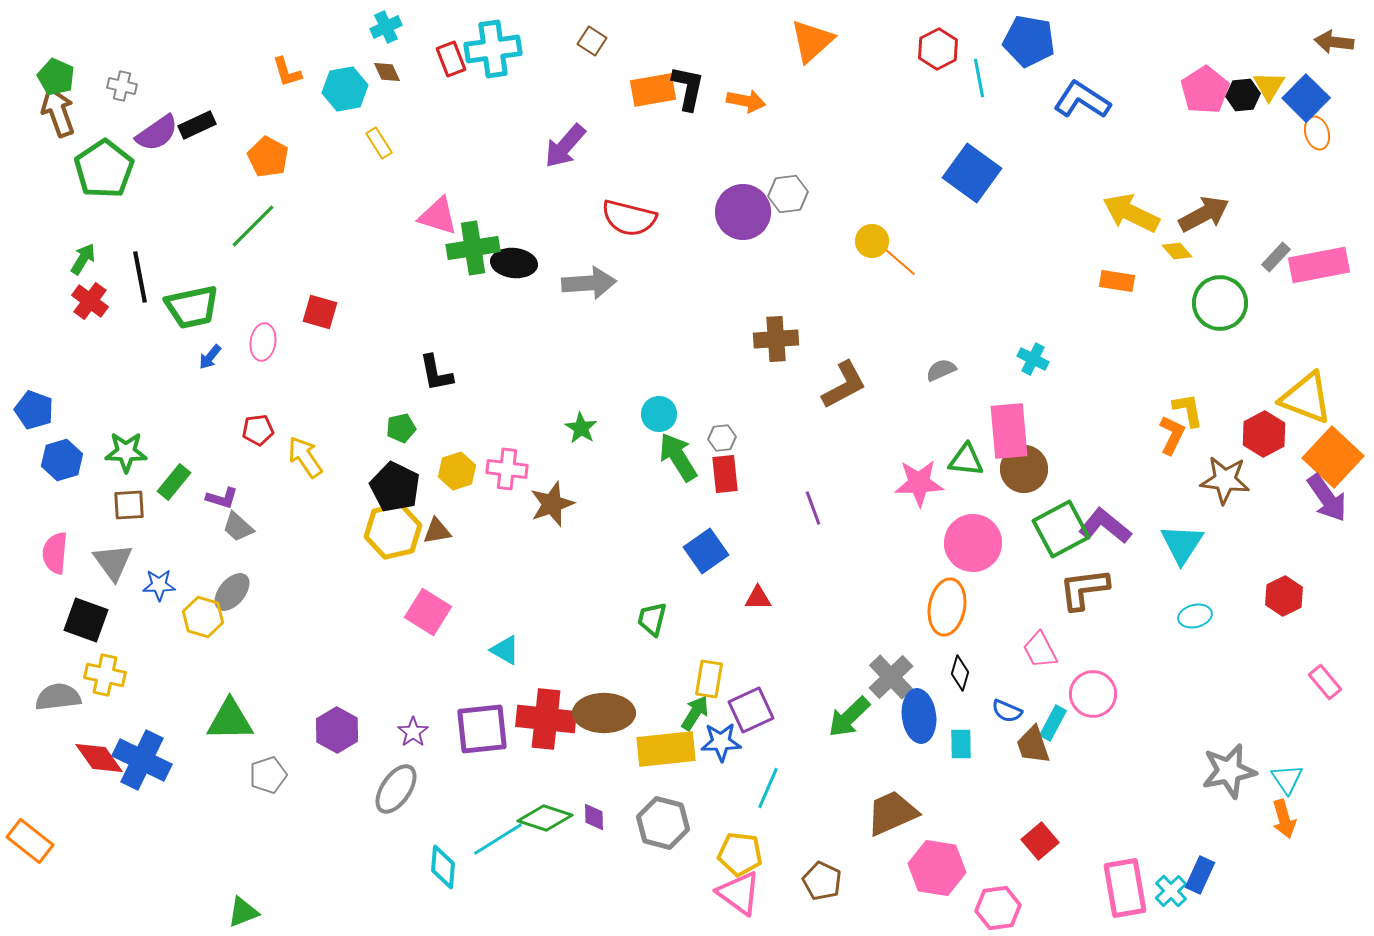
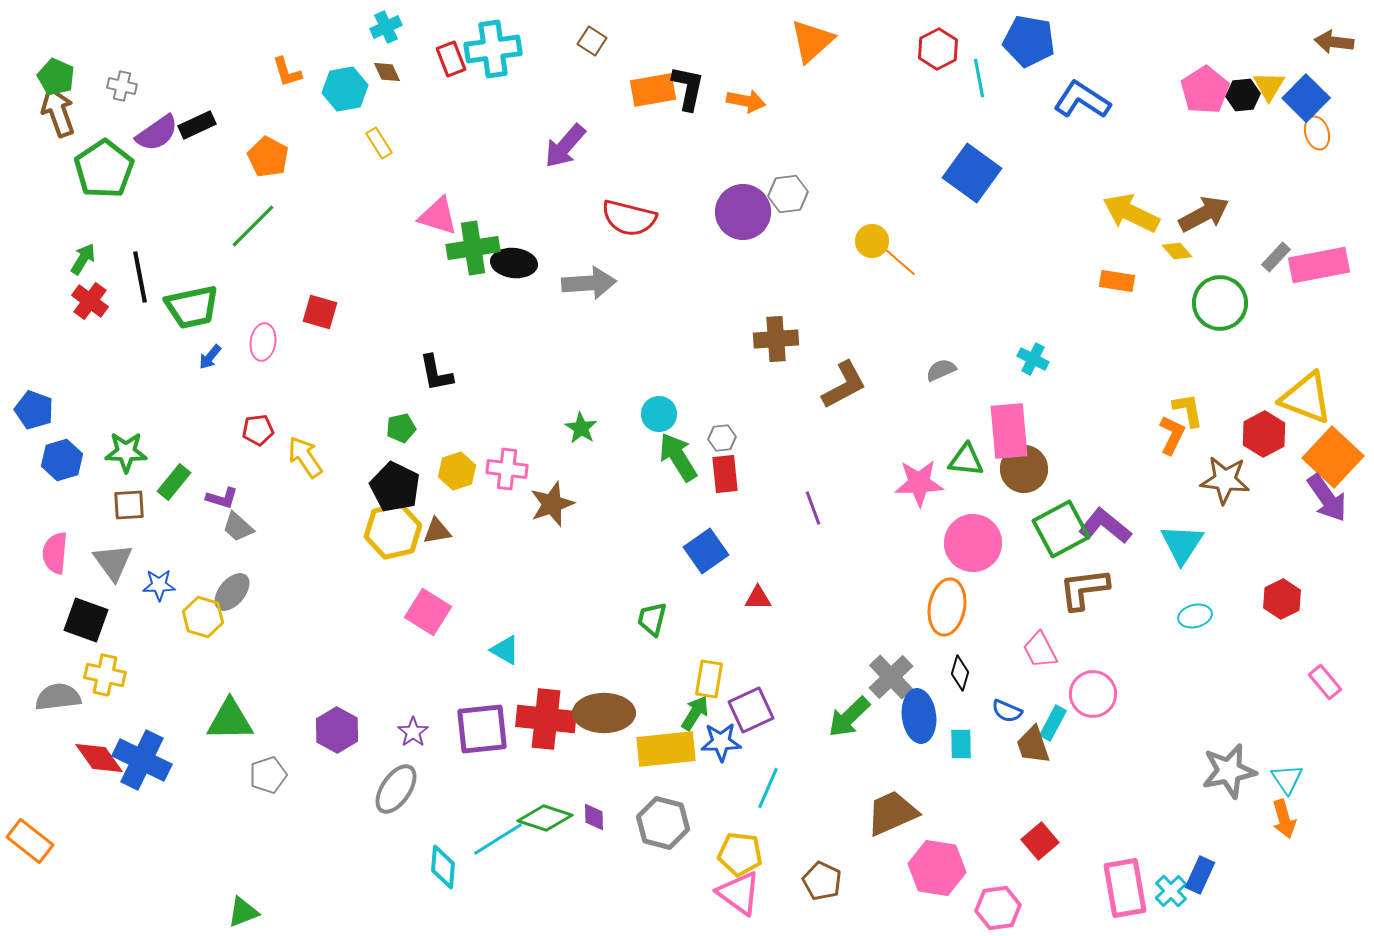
red hexagon at (1284, 596): moved 2 px left, 3 px down
